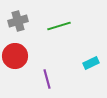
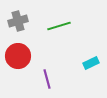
red circle: moved 3 px right
